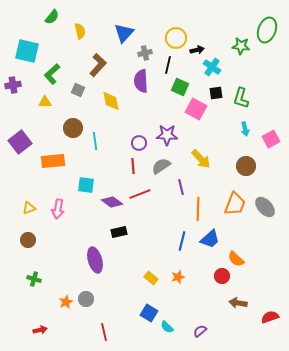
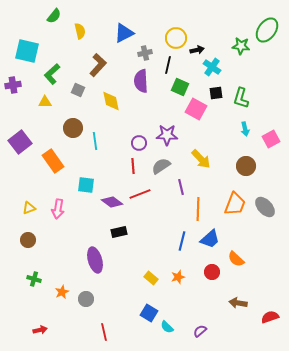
green semicircle at (52, 17): moved 2 px right, 1 px up
green ellipse at (267, 30): rotated 15 degrees clockwise
blue triangle at (124, 33): rotated 20 degrees clockwise
orange rectangle at (53, 161): rotated 60 degrees clockwise
red circle at (222, 276): moved 10 px left, 4 px up
orange star at (66, 302): moved 4 px left, 10 px up
